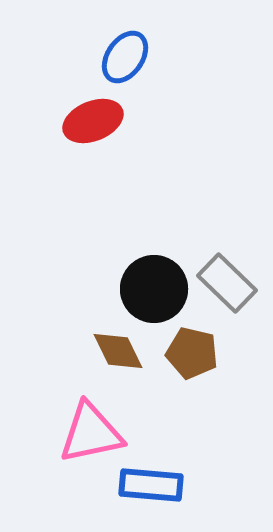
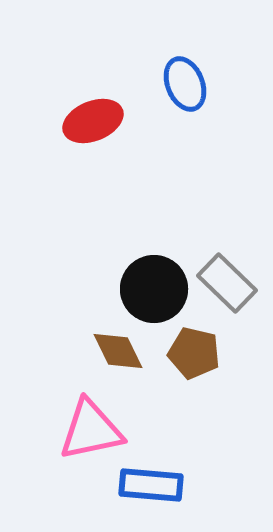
blue ellipse: moved 60 px right, 27 px down; rotated 56 degrees counterclockwise
brown pentagon: moved 2 px right
pink triangle: moved 3 px up
